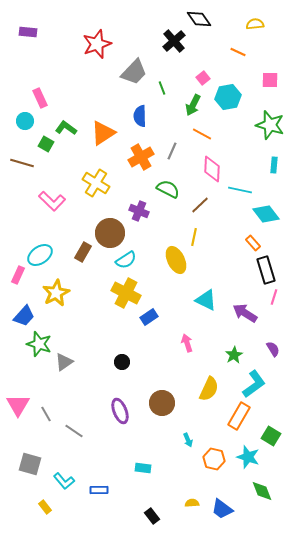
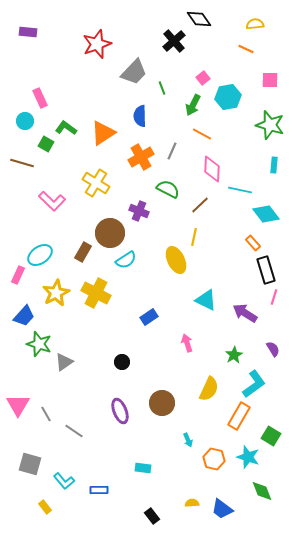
orange line at (238, 52): moved 8 px right, 3 px up
yellow cross at (126, 293): moved 30 px left
